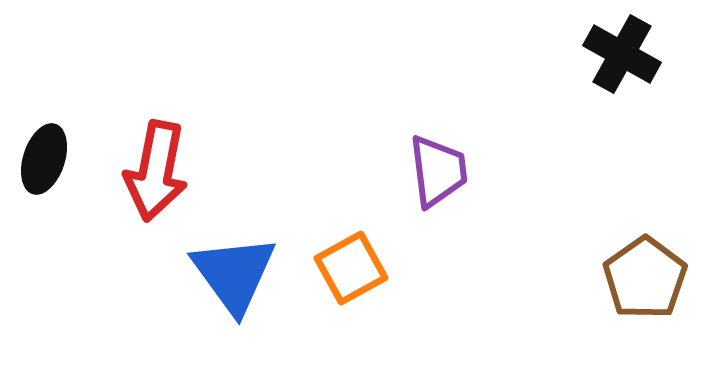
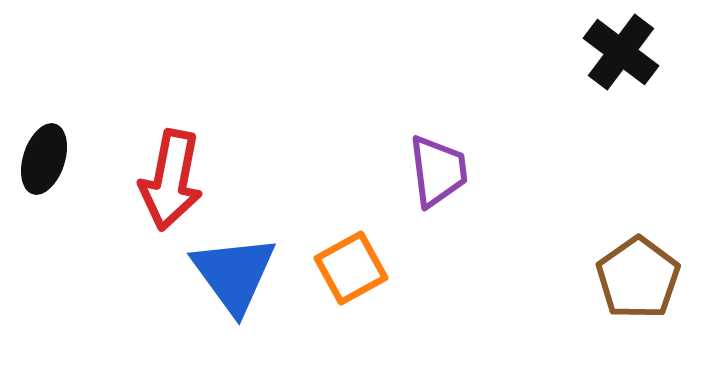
black cross: moved 1 px left, 2 px up; rotated 8 degrees clockwise
red arrow: moved 15 px right, 9 px down
brown pentagon: moved 7 px left
